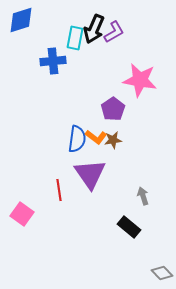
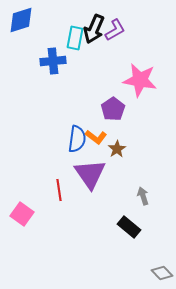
purple L-shape: moved 1 px right, 2 px up
brown star: moved 4 px right, 9 px down; rotated 24 degrees counterclockwise
